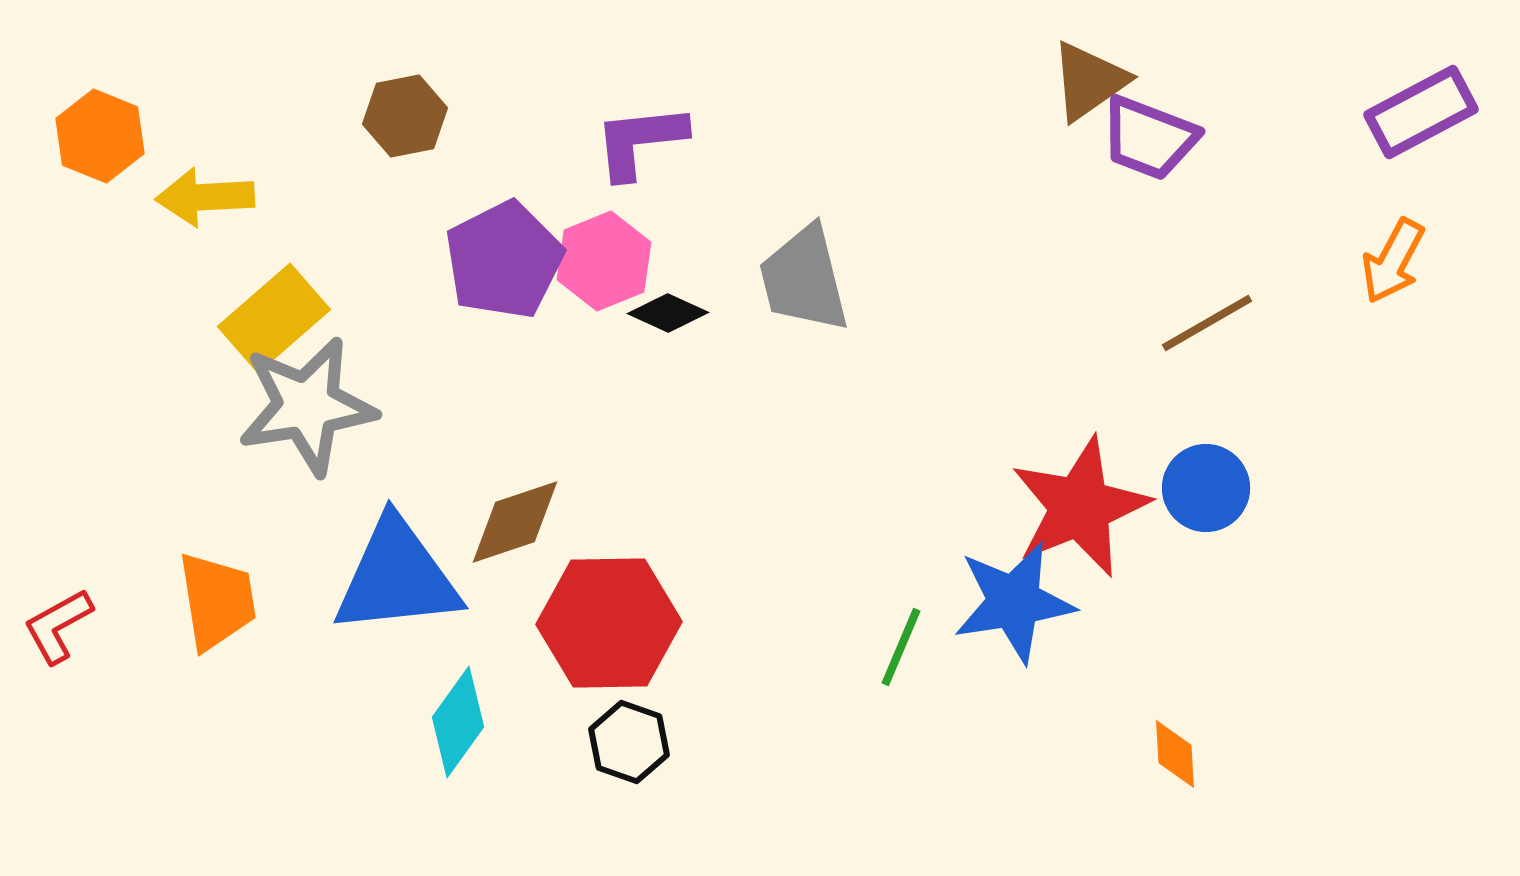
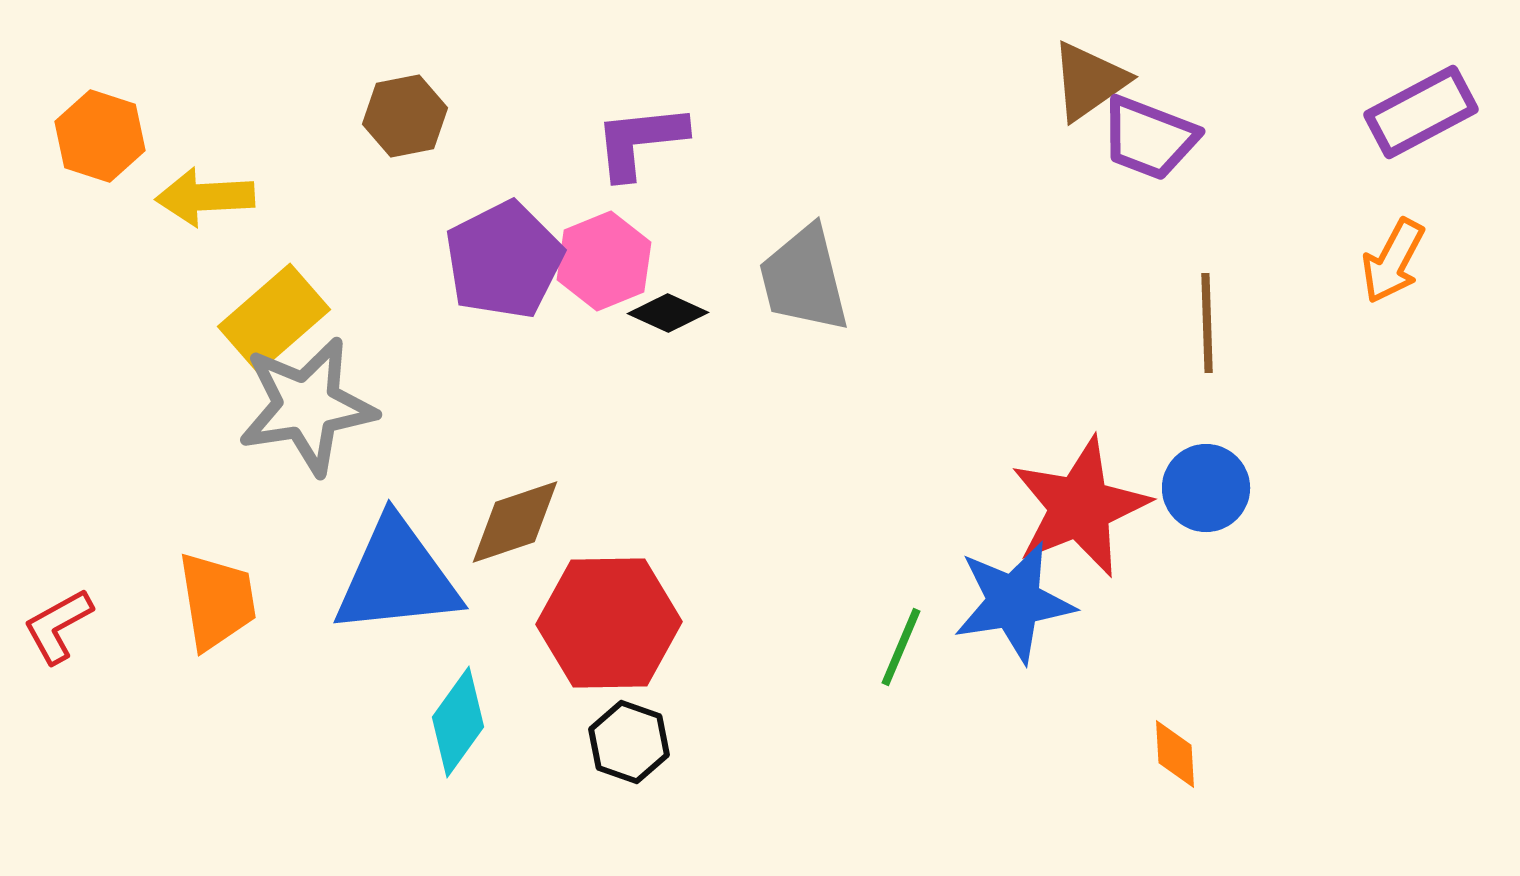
orange hexagon: rotated 4 degrees counterclockwise
brown line: rotated 62 degrees counterclockwise
